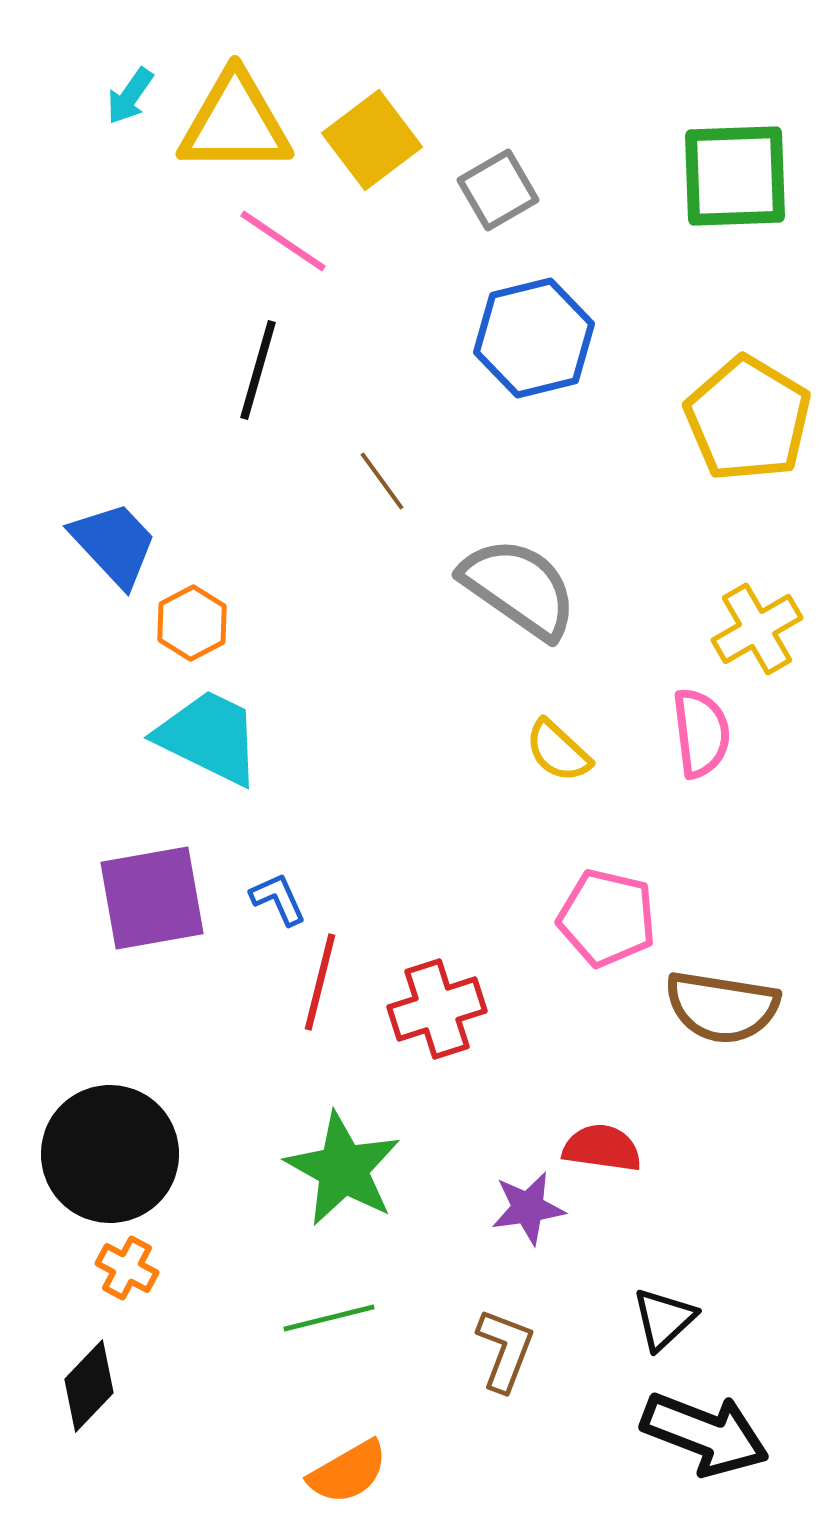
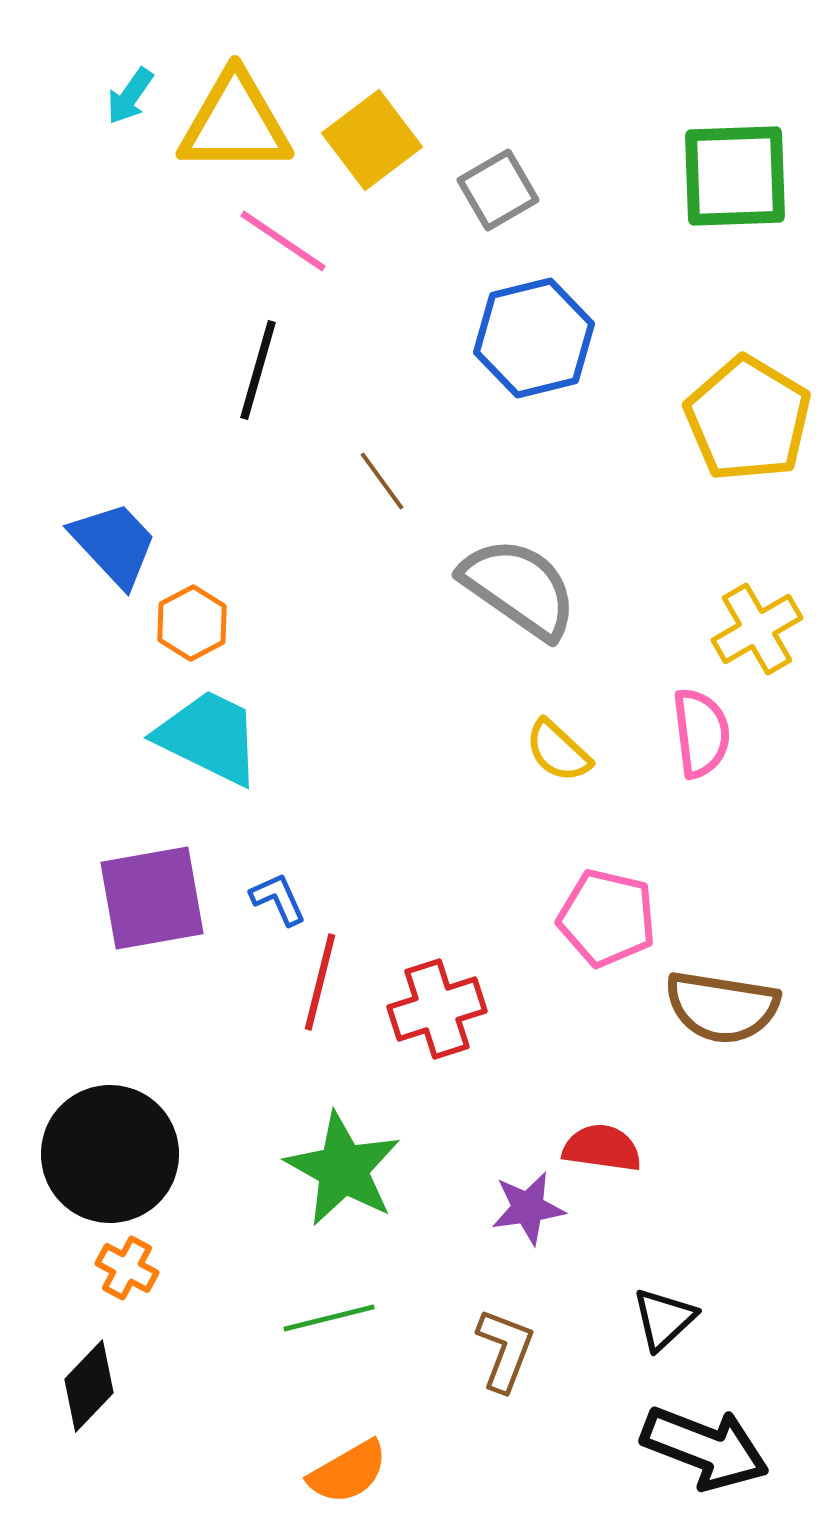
black arrow: moved 14 px down
